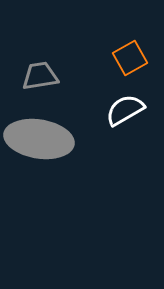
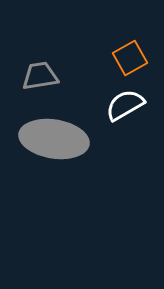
white semicircle: moved 5 px up
gray ellipse: moved 15 px right
